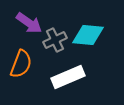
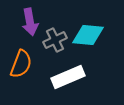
purple arrow: moved 1 px right, 1 px up; rotated 44 degrees clockwise
